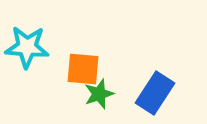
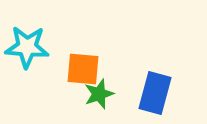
blue rectangle: rotated 18 degrees counterclockwise
